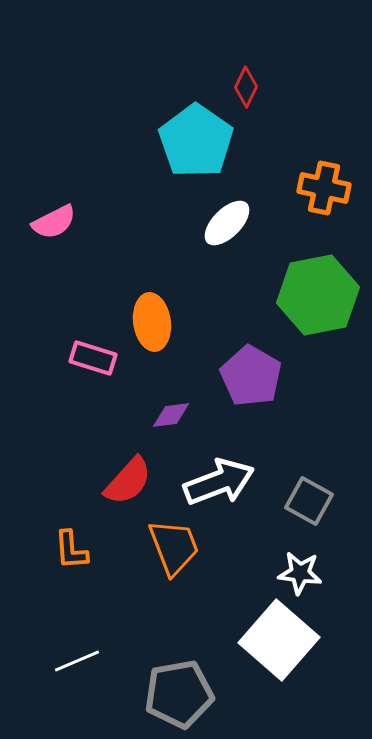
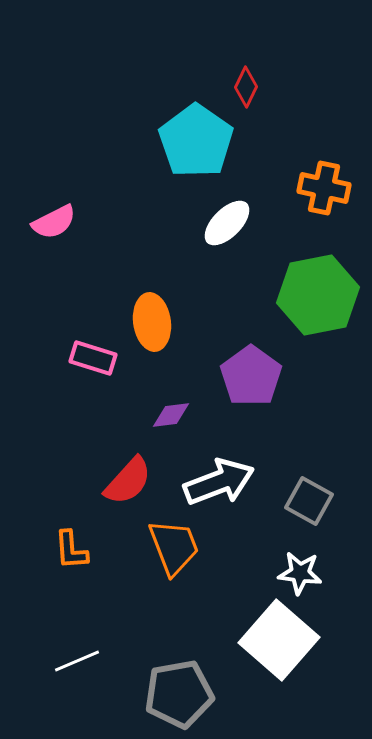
purple pentagon: rotated 6 degrees clockwise
